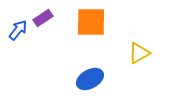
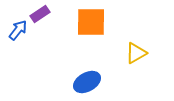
purple rectangle: moved 3 px left, 4 px up
yellow triangle: moved 3 px left
blue ellipse: moved 3 px left, 3 px down
